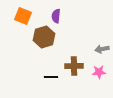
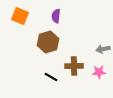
orange square: moved 3 px left
brown hexagon: moved 4 px right, 5 px down
gray arrow: moved 1 px right
black line: rotated 32 degrees clockwise
